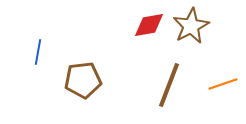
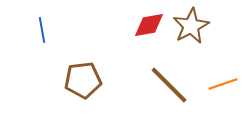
blue line: moved 4 px right, 22 px up; rotated 20 degrees counterclockwise
brown line: rotated 66 degrees counterclockwise
